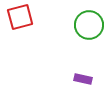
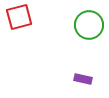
red square: moved 1 px left
